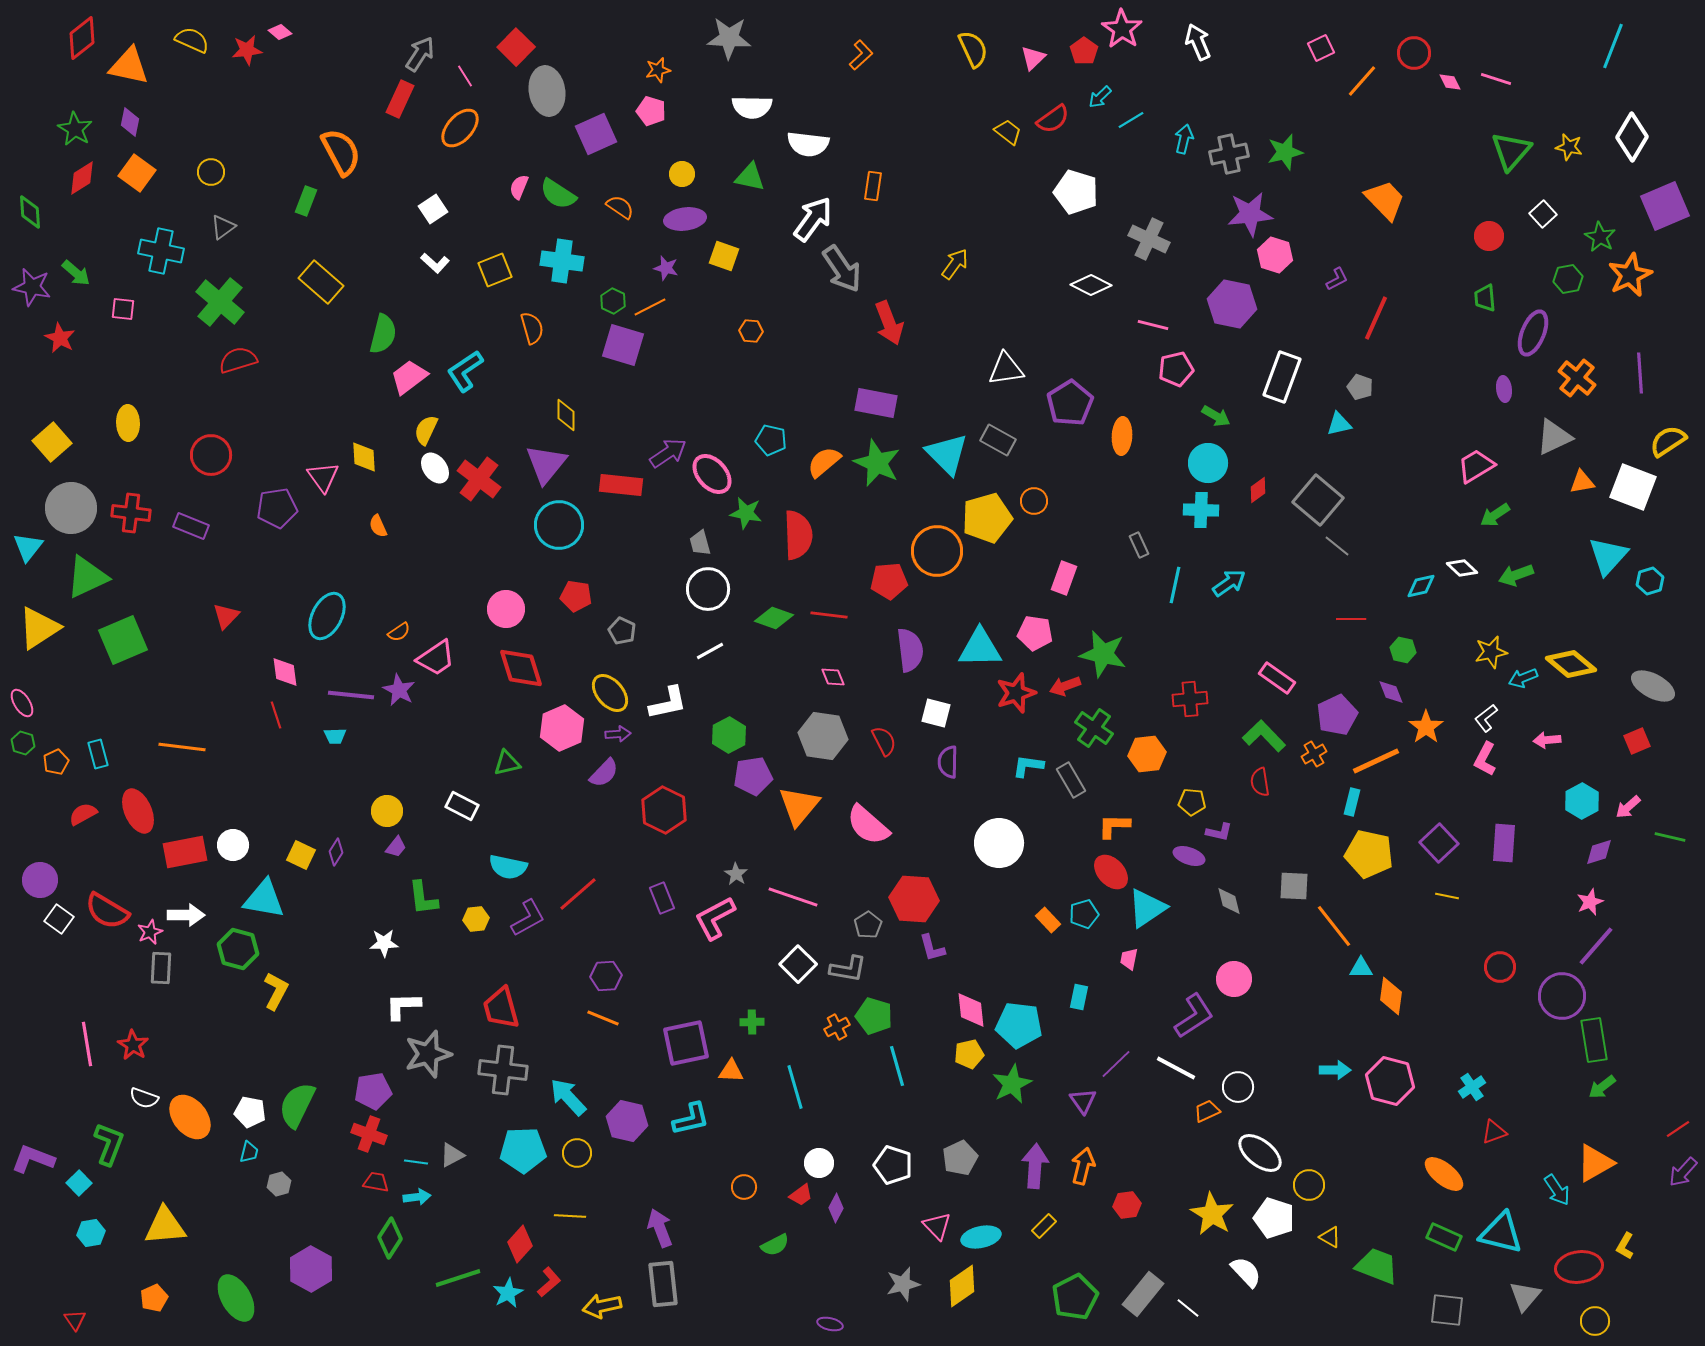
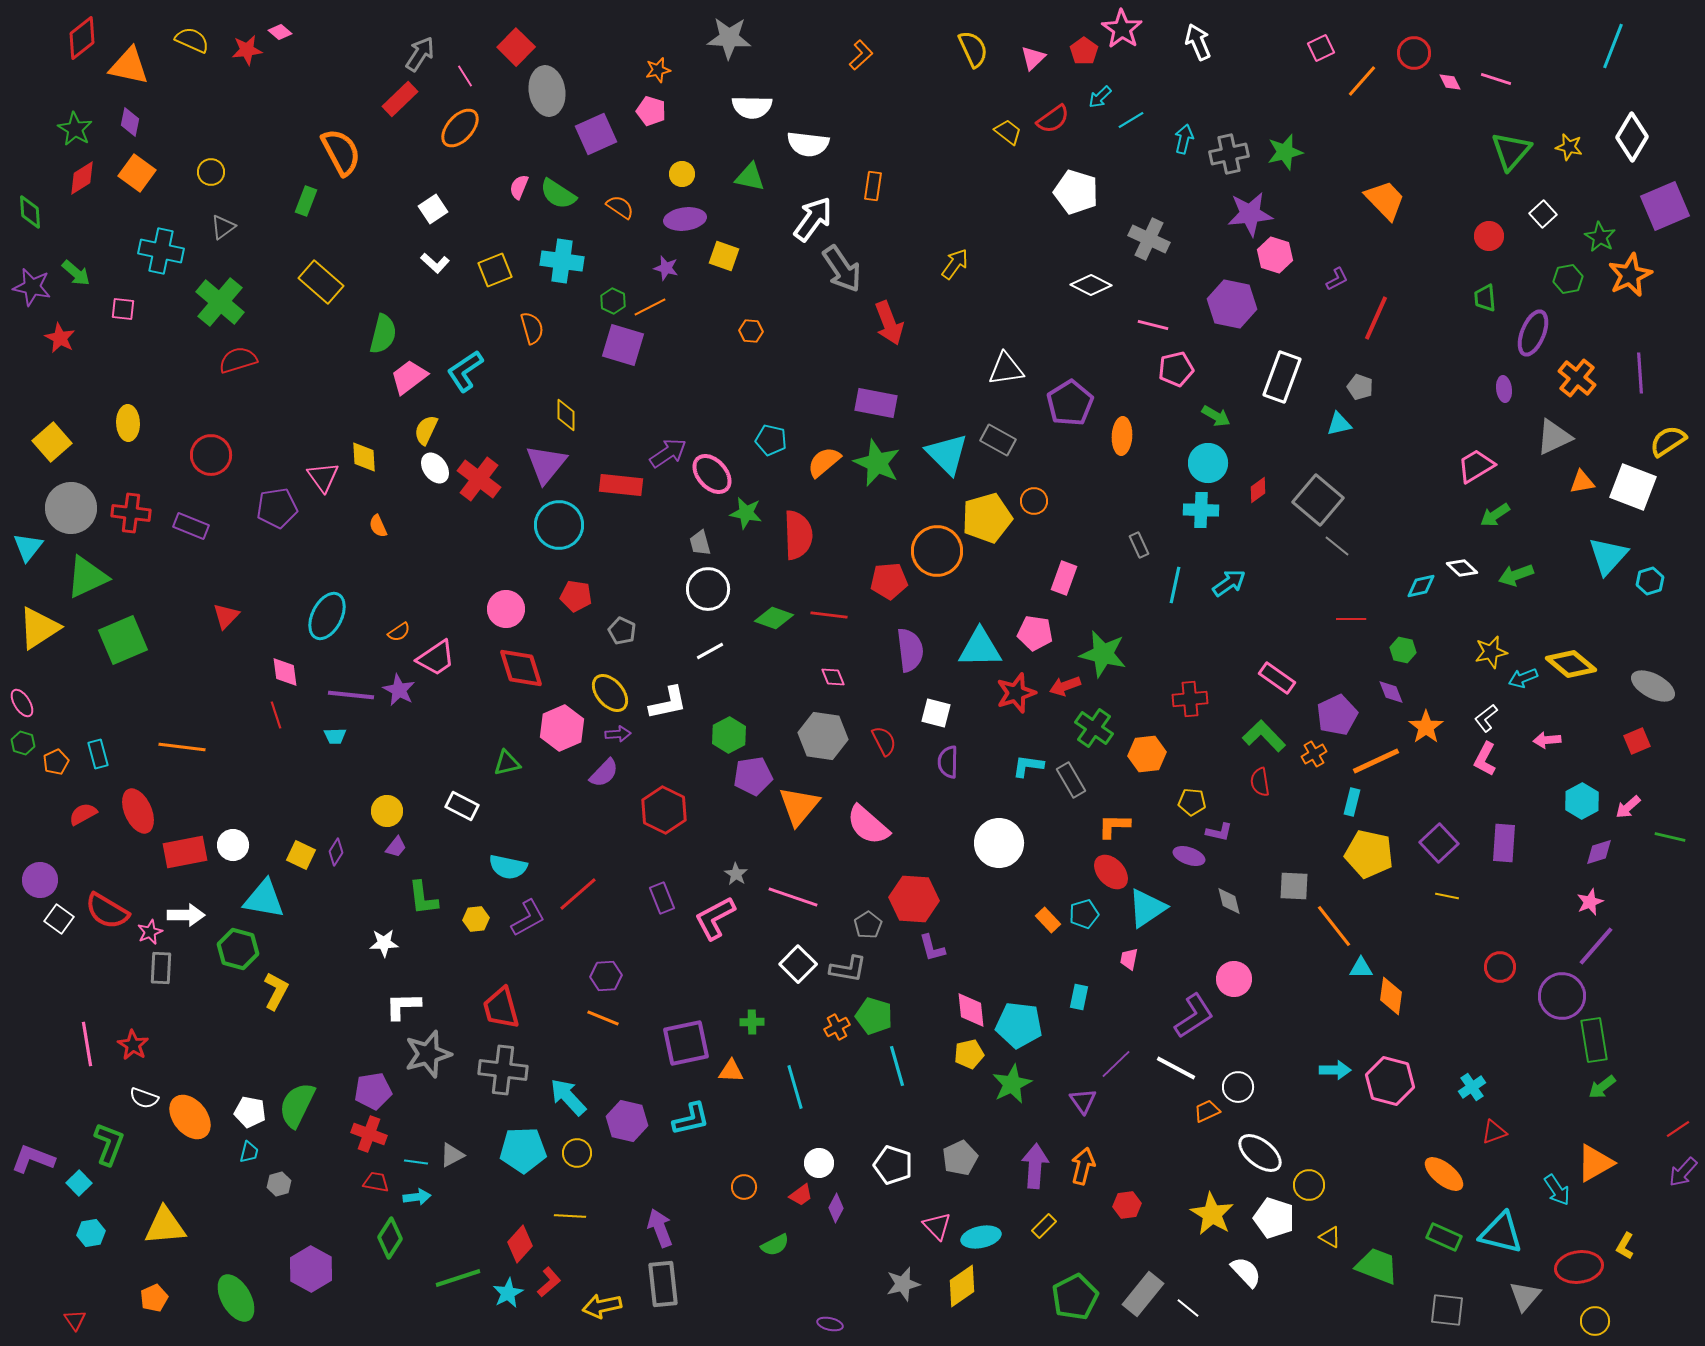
red rectangle at (400, 99): rotated 21 degrees clockwise
